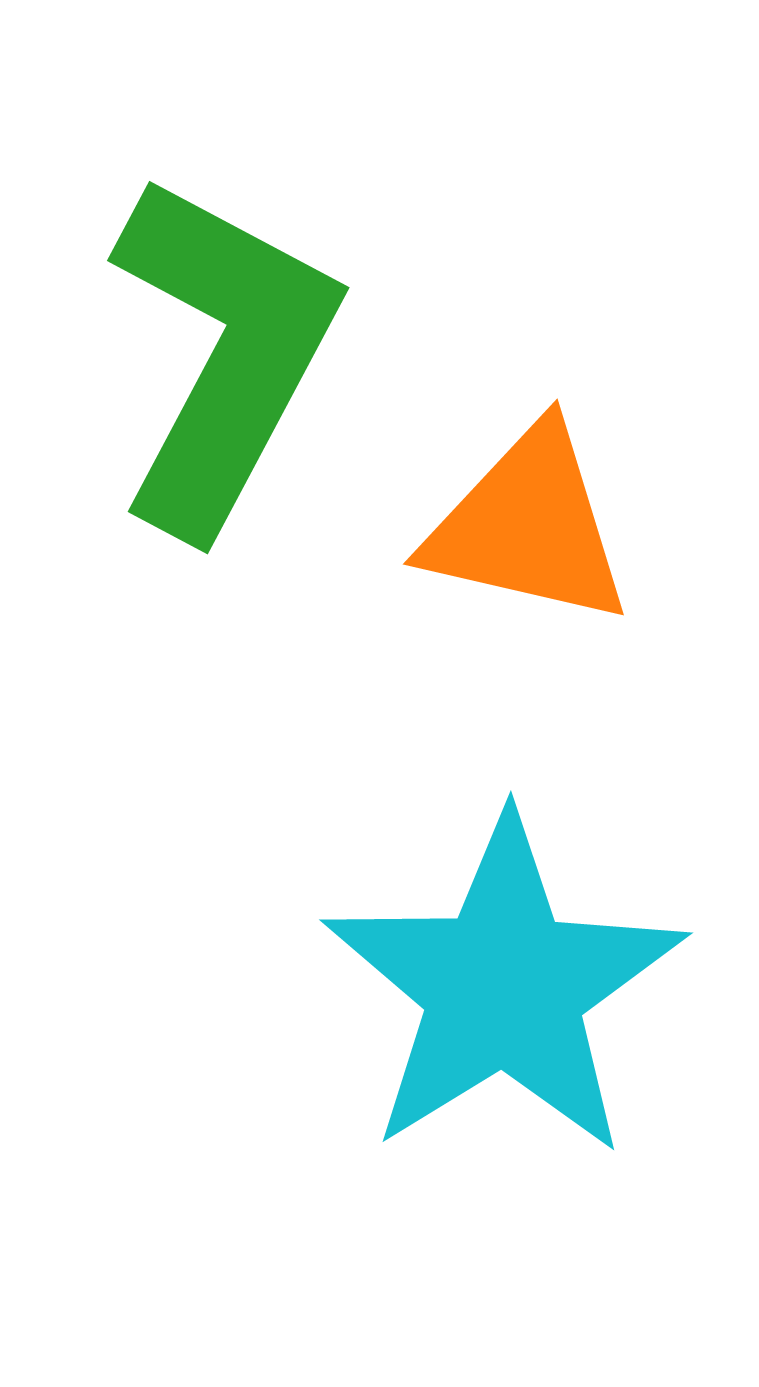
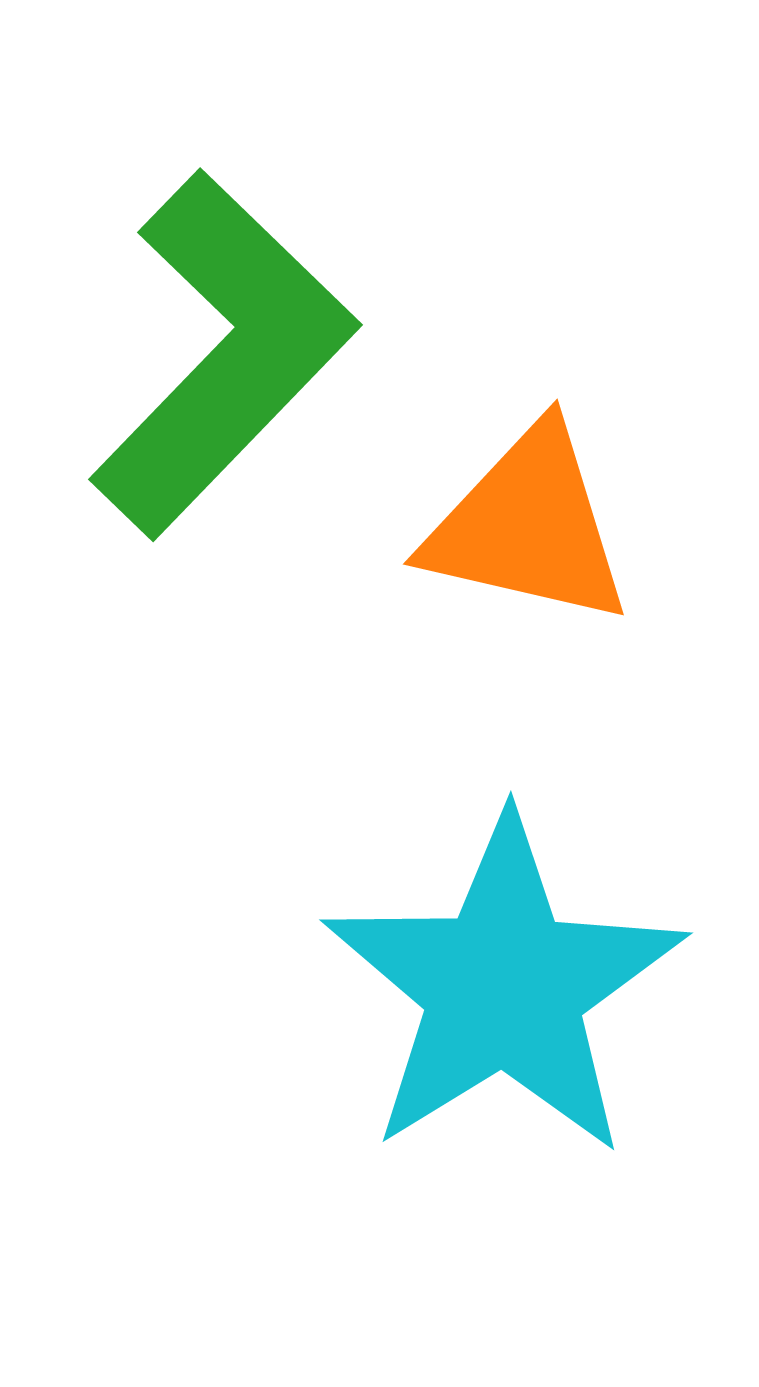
green L-shape: rotated 16 degrees clockwise
